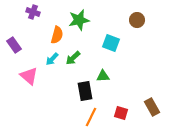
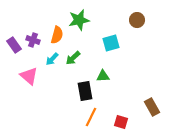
purple cross: moved 28 px down
cyan square: rotated 36 degrees counterclockwise
red square: moved 9 px down
